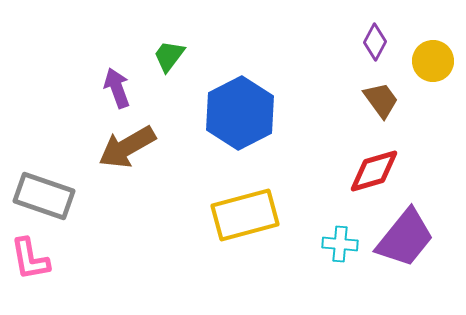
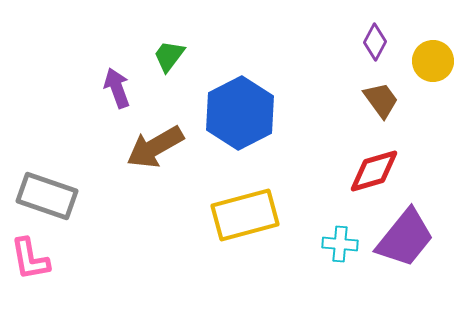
brown arrow: moved 28 px right
gray rectangle: moved 3 px right
